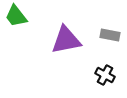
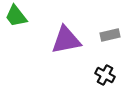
gray rectangle: rotated 24 degrees counterclockwise
